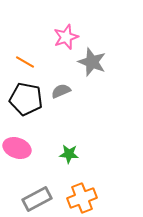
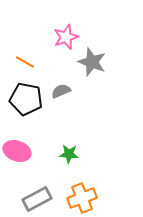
pink ellipse: moved 3 px down
